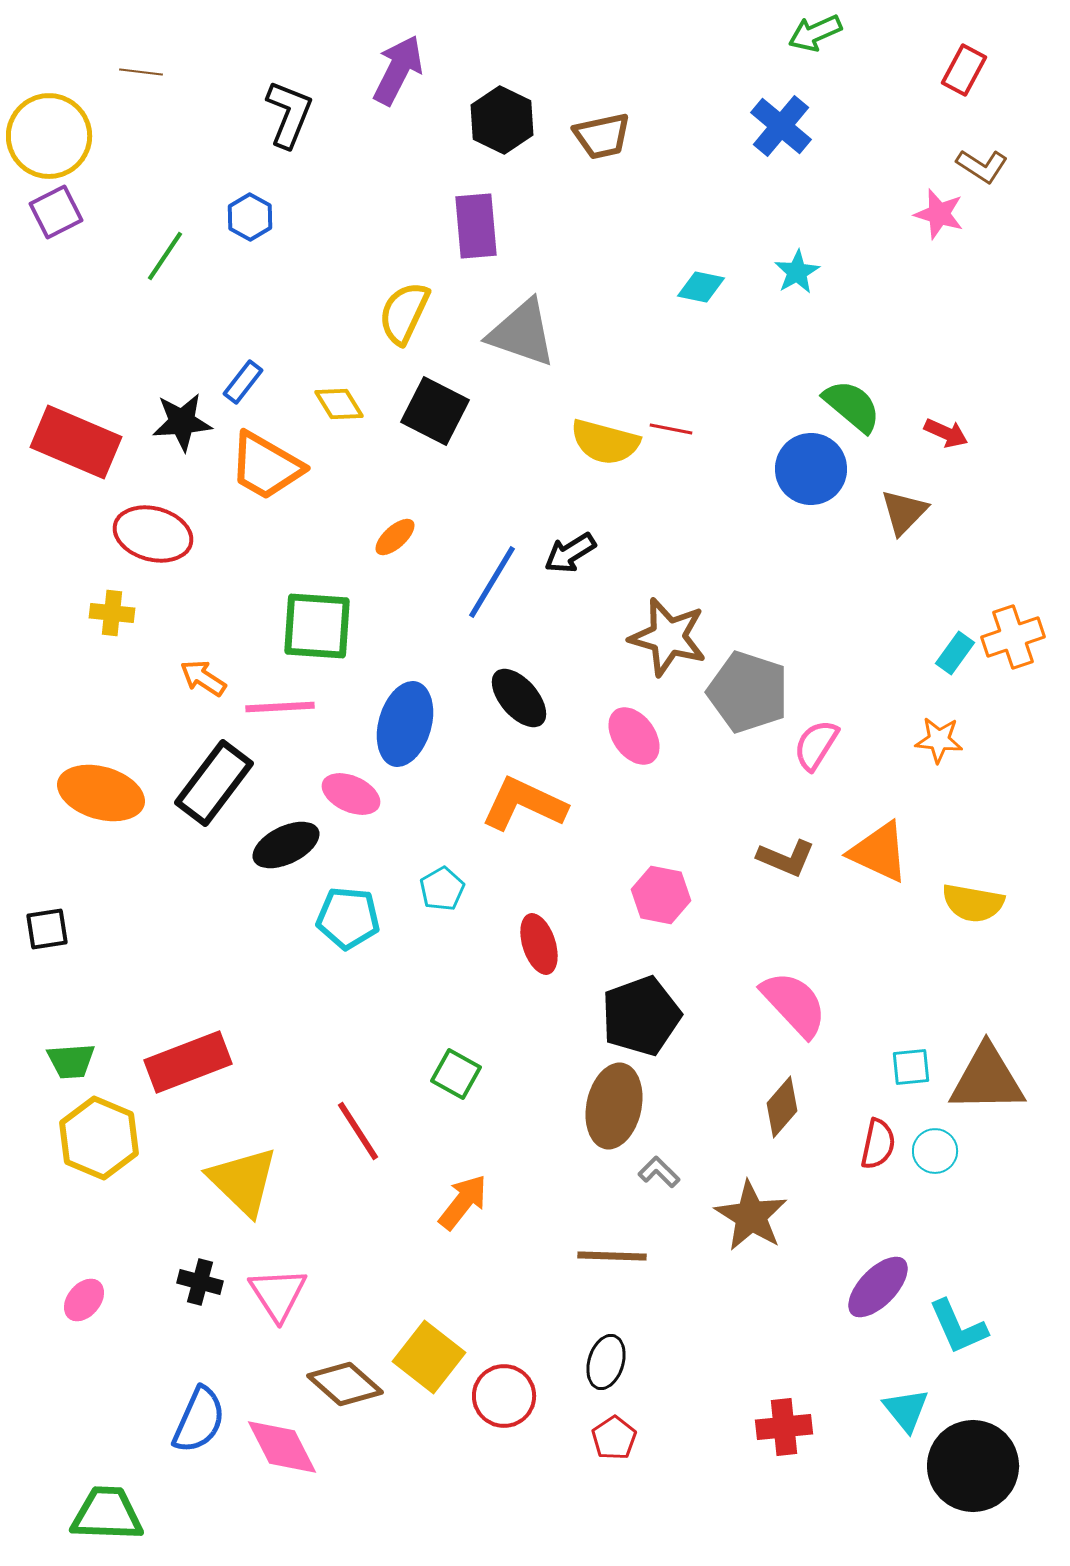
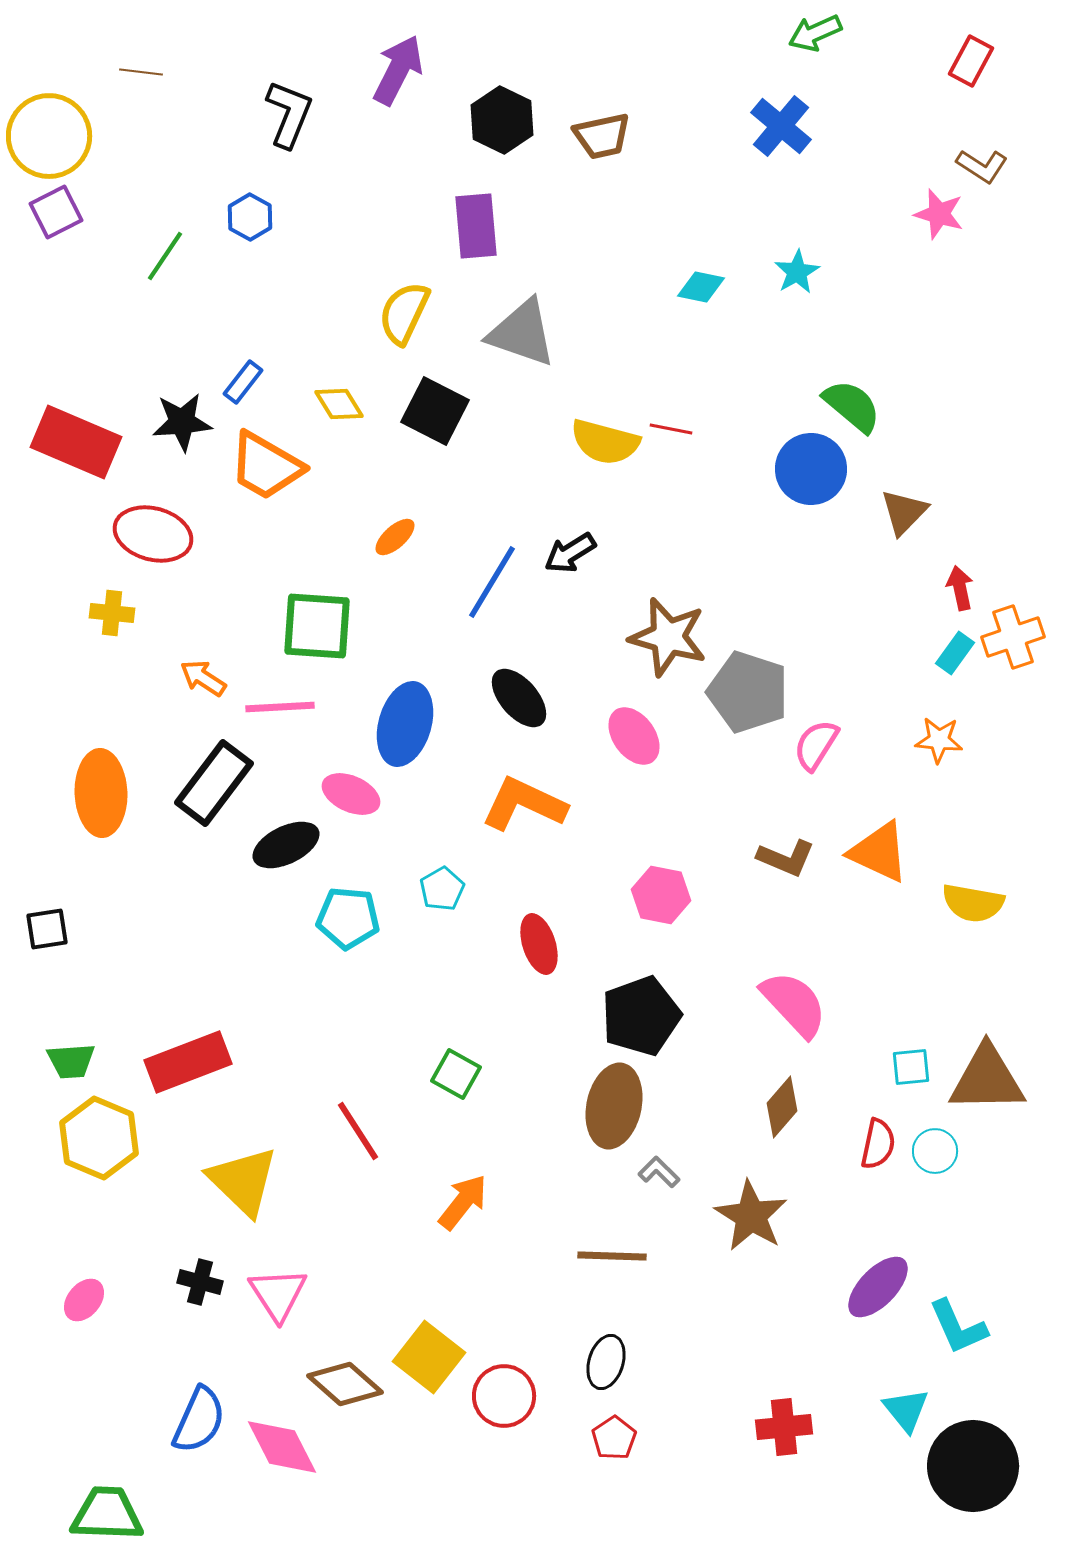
red rectangle at (964, 70): moved 7 px right, 9 px up
red arrow at (946, 433): moved 14 px right, 155 px down; rotated 126 degrees counterclockwise
orange ellipse at (101, 793): rotated 72 degrees clockwise
